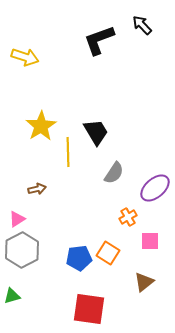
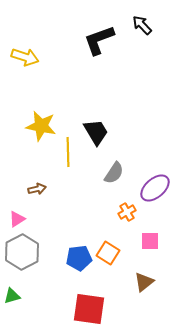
yellow star: rotated 28 degrees counterclockwise
orange cross: moved 1 px left, 5 px up
gray hexagon: moved 2 px down
